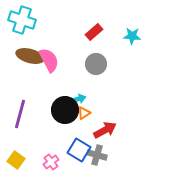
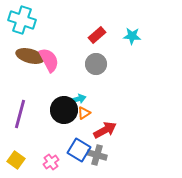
red rectangle: moved 3 px right, 3 px down
black circle: moved 1 px left
